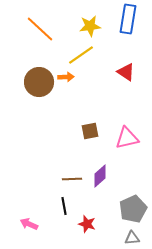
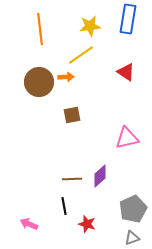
orange line: rotated 40 degrees clockwise
brown square: moved 18 px left, 16 px up
gray triangle: rotated 14 degrees counterclockwise
